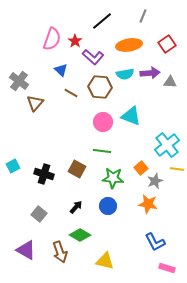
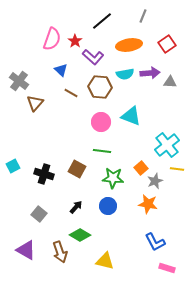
pink circle: moved 2 px left
